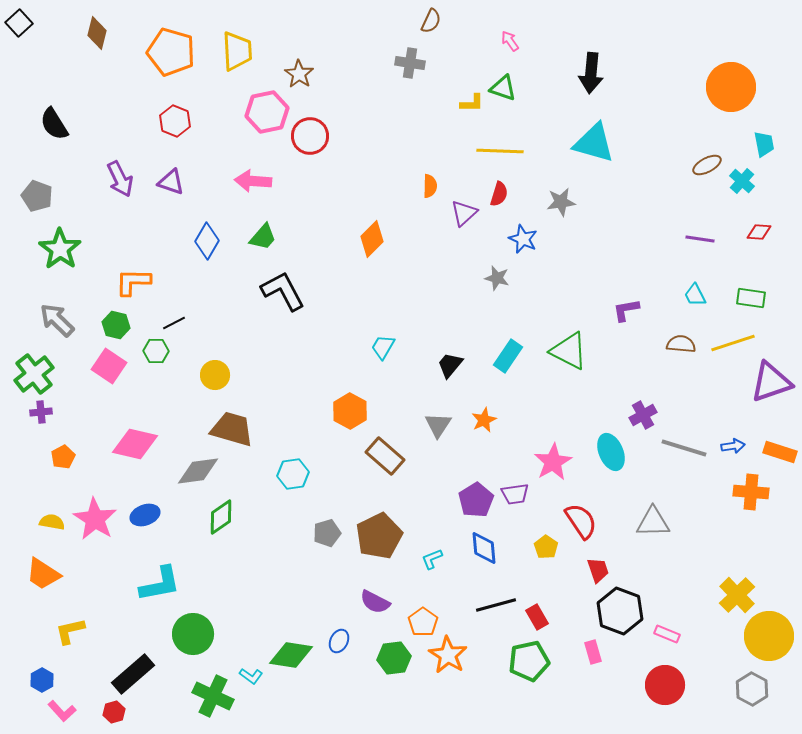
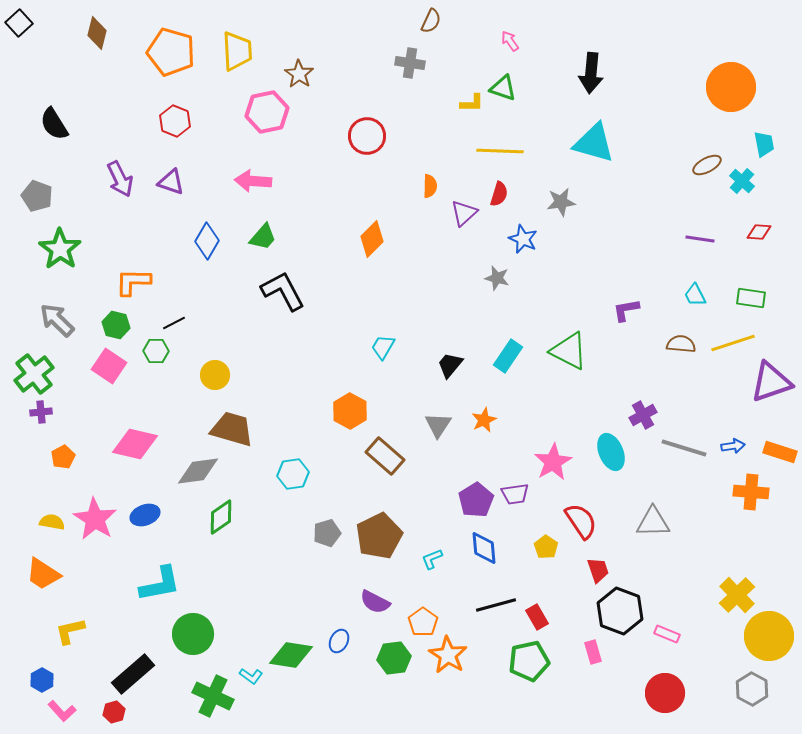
red circle at (310, 136): moved 57 px right
red circle at (665, 685): moved 8 px down
